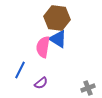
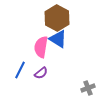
brown hexagon: rotated 20 degrees clockwise
pink semicircle: moved 2 px left
purple semicircle: moved 10 px up
